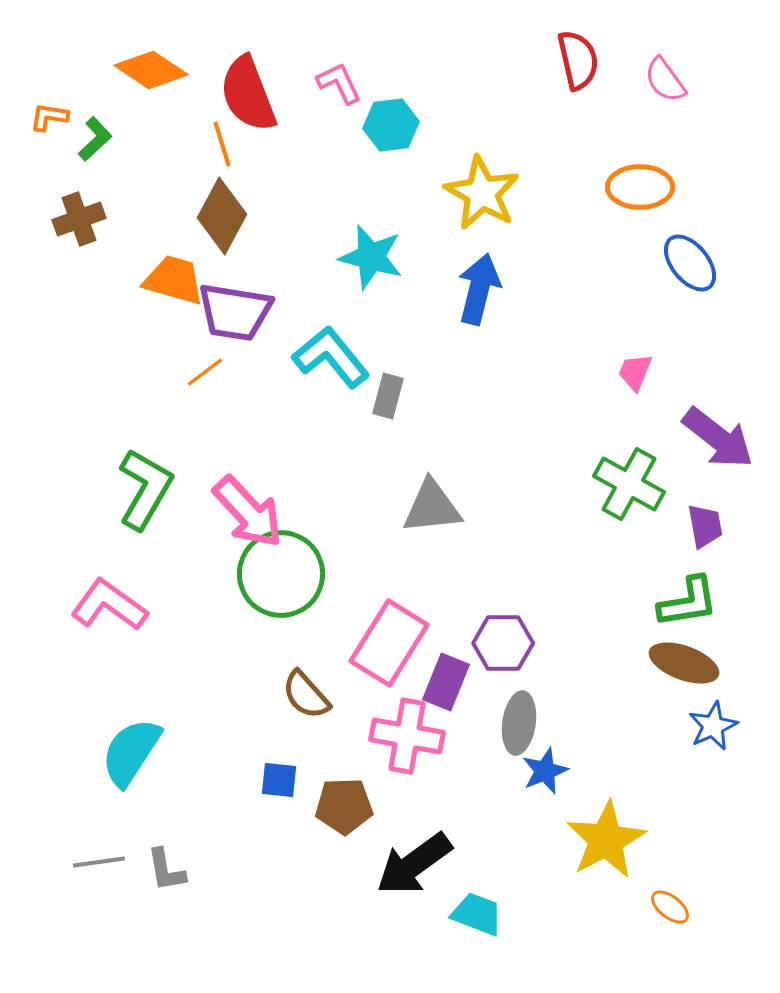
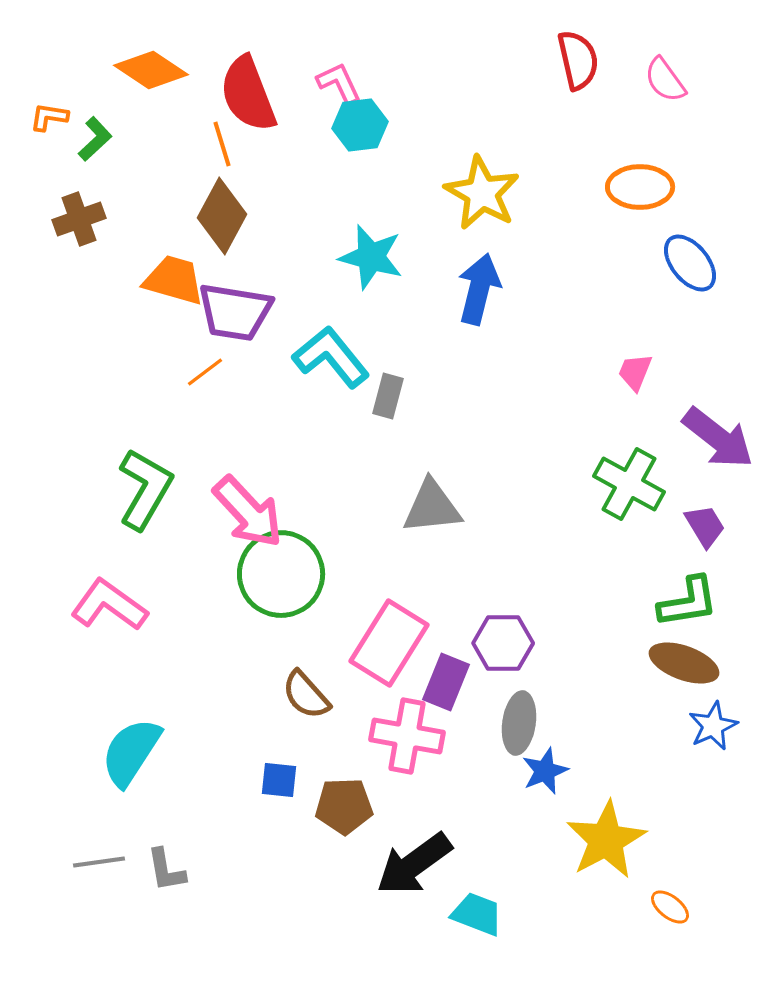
cyan hexagon at (391, 125): moved 31 px left
purple trapezoid at (705, 526): rotated 21 degrees counterclockwise
